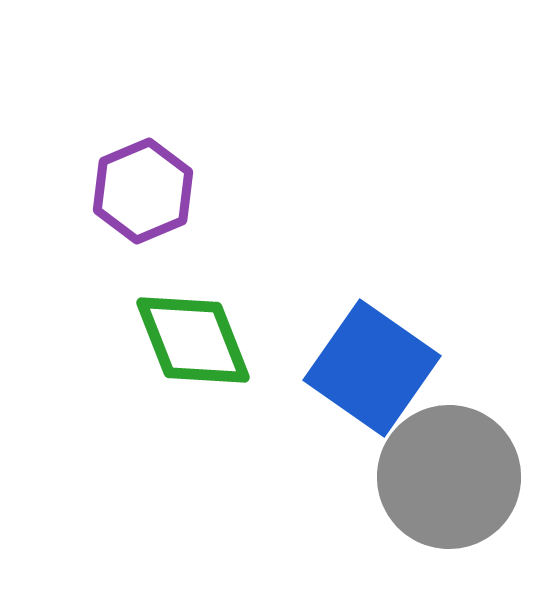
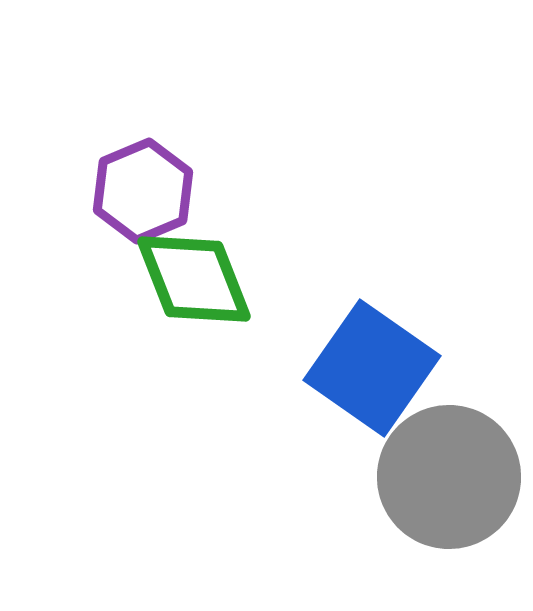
green diamond: moved 1 px right, 61 px up
